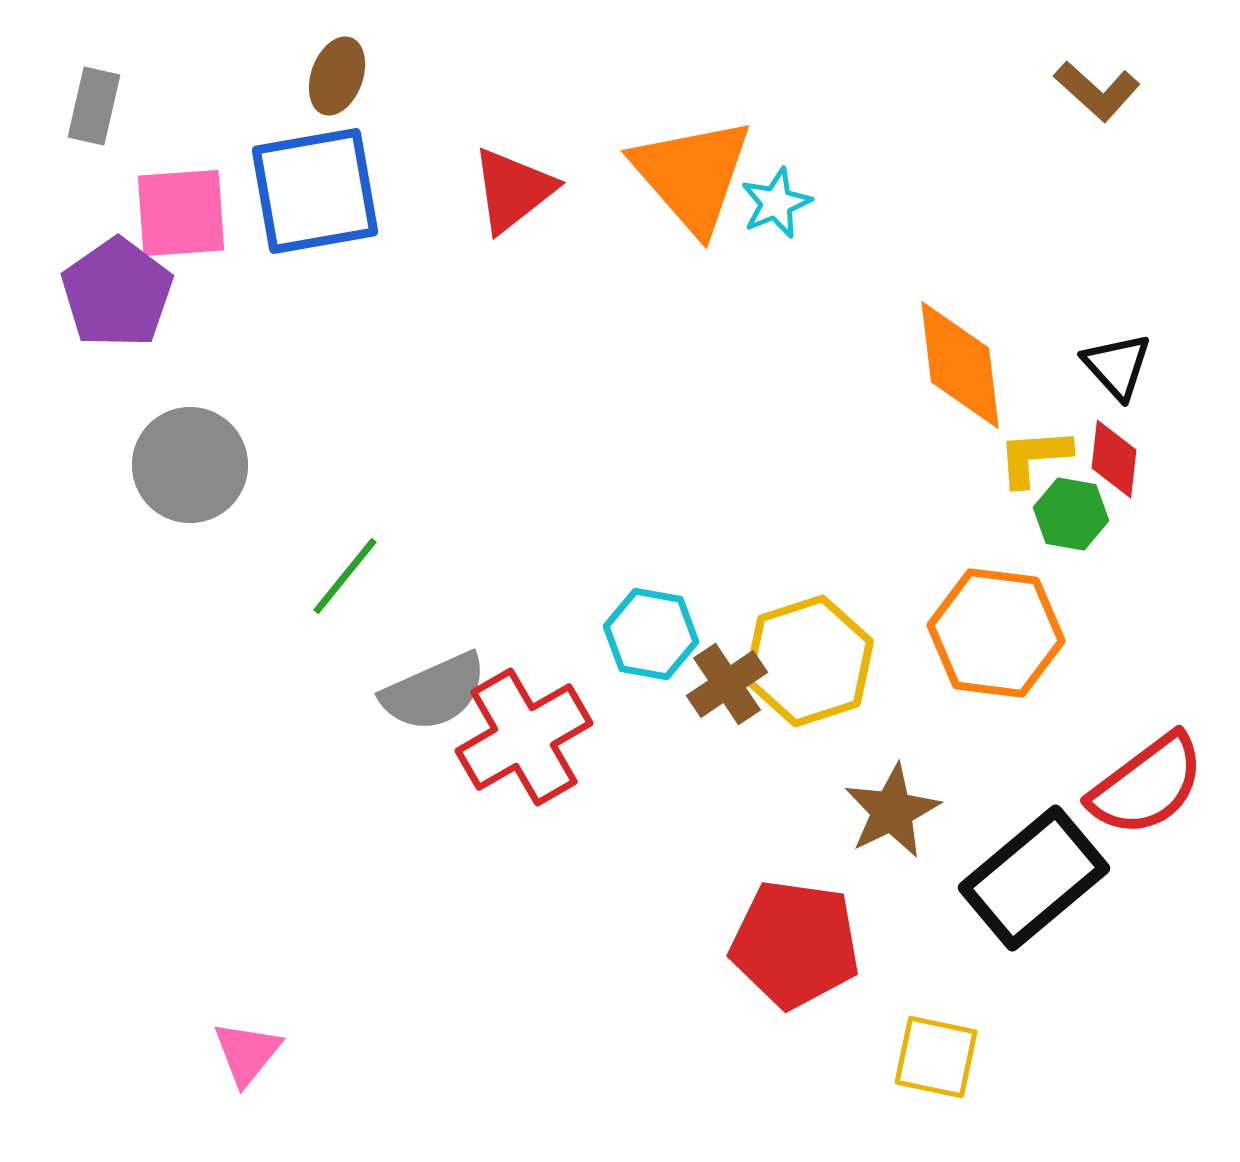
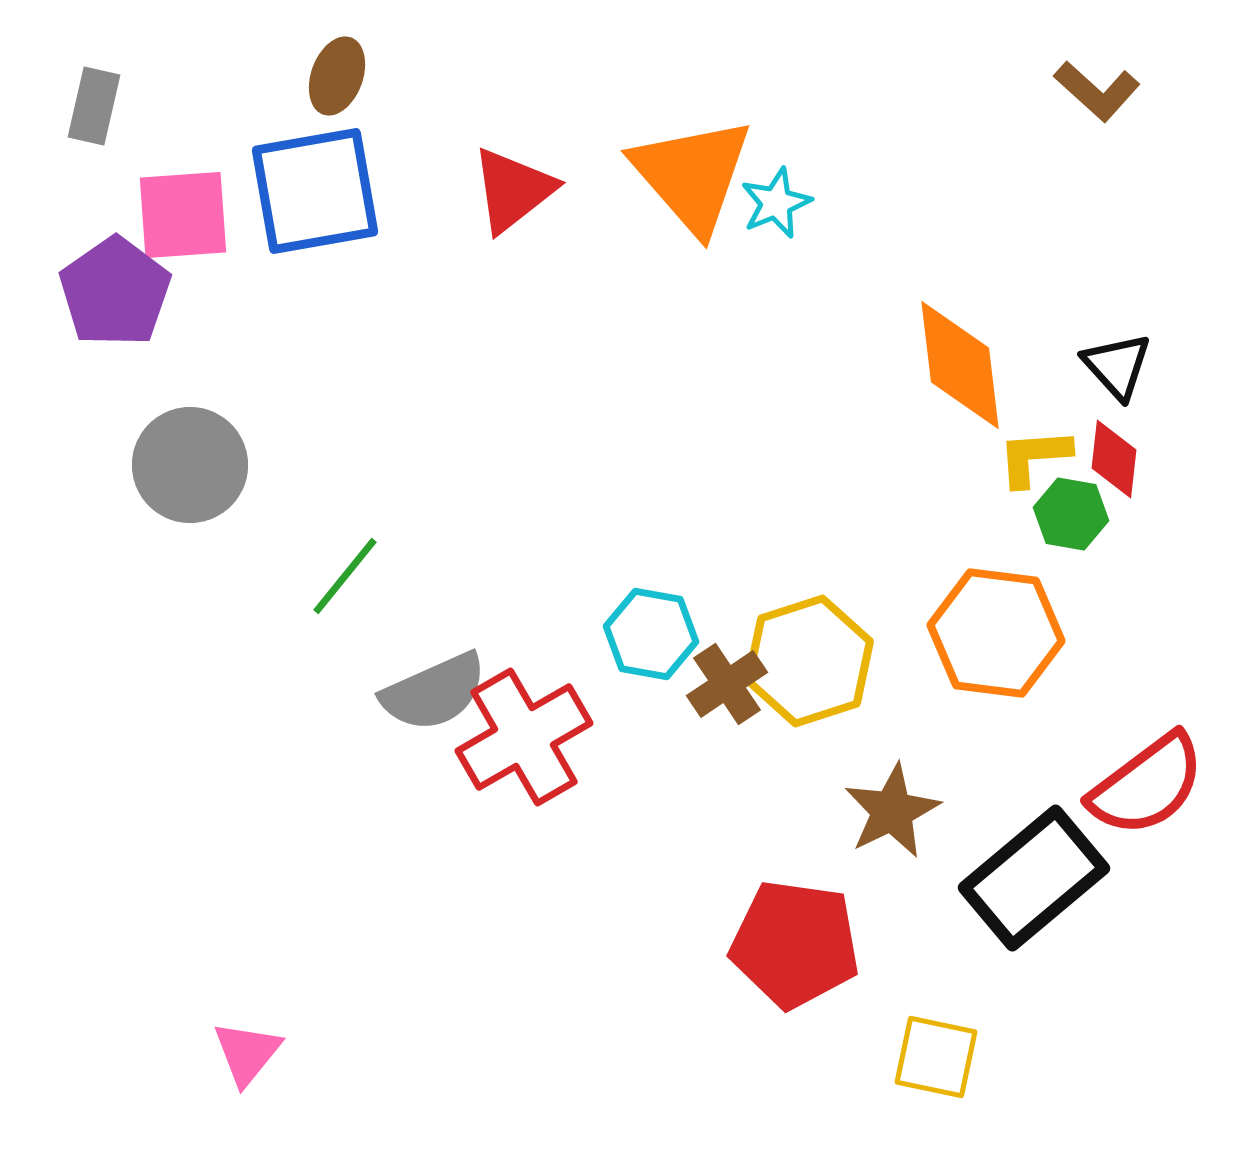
pink square: moved 2 px right, 2 px down
purple pentagon: moved 2 px left, 1 px up
